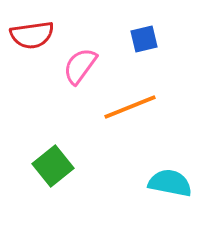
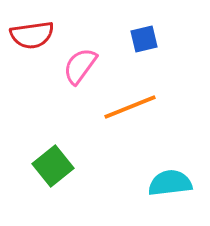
cyan semicircle: rotated 18 degrees counterclockwise
